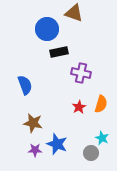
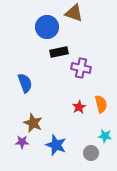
blue circle: moved 2 px up
purple cross: moved 5 px up
blue semicircle: moved 2 px up
orange semicircle: rotated 30 degrees counterclockwise
brown star: rotated 12 degrees clockwise
cyan star: moved 3 px right, 2 px up; rotated 16 degrees counterclockwise
blue star: moved 1 px left, 1 px down
purple star: moved 13 px left, 8 px up
